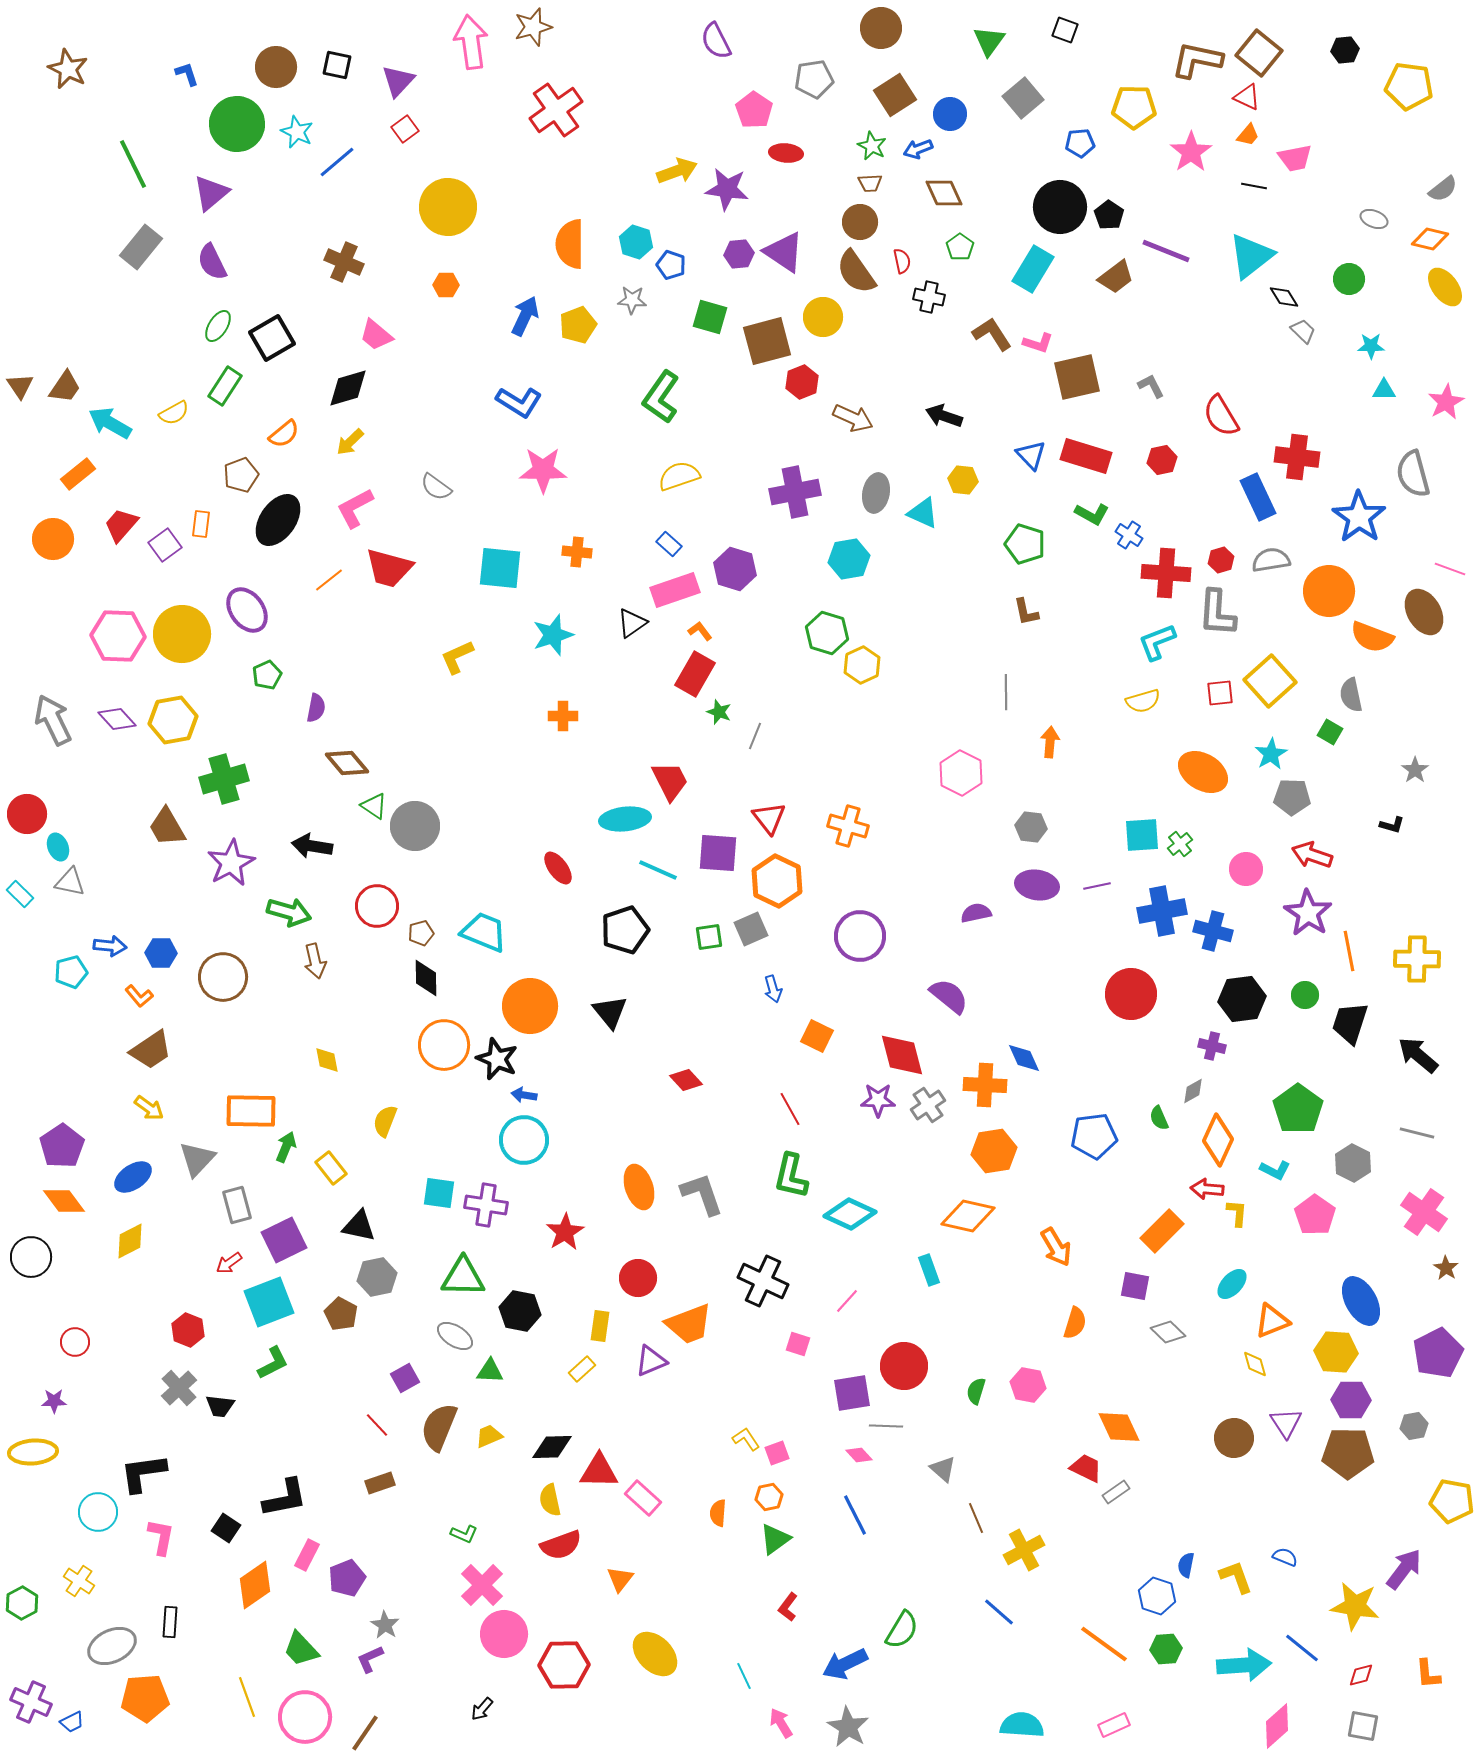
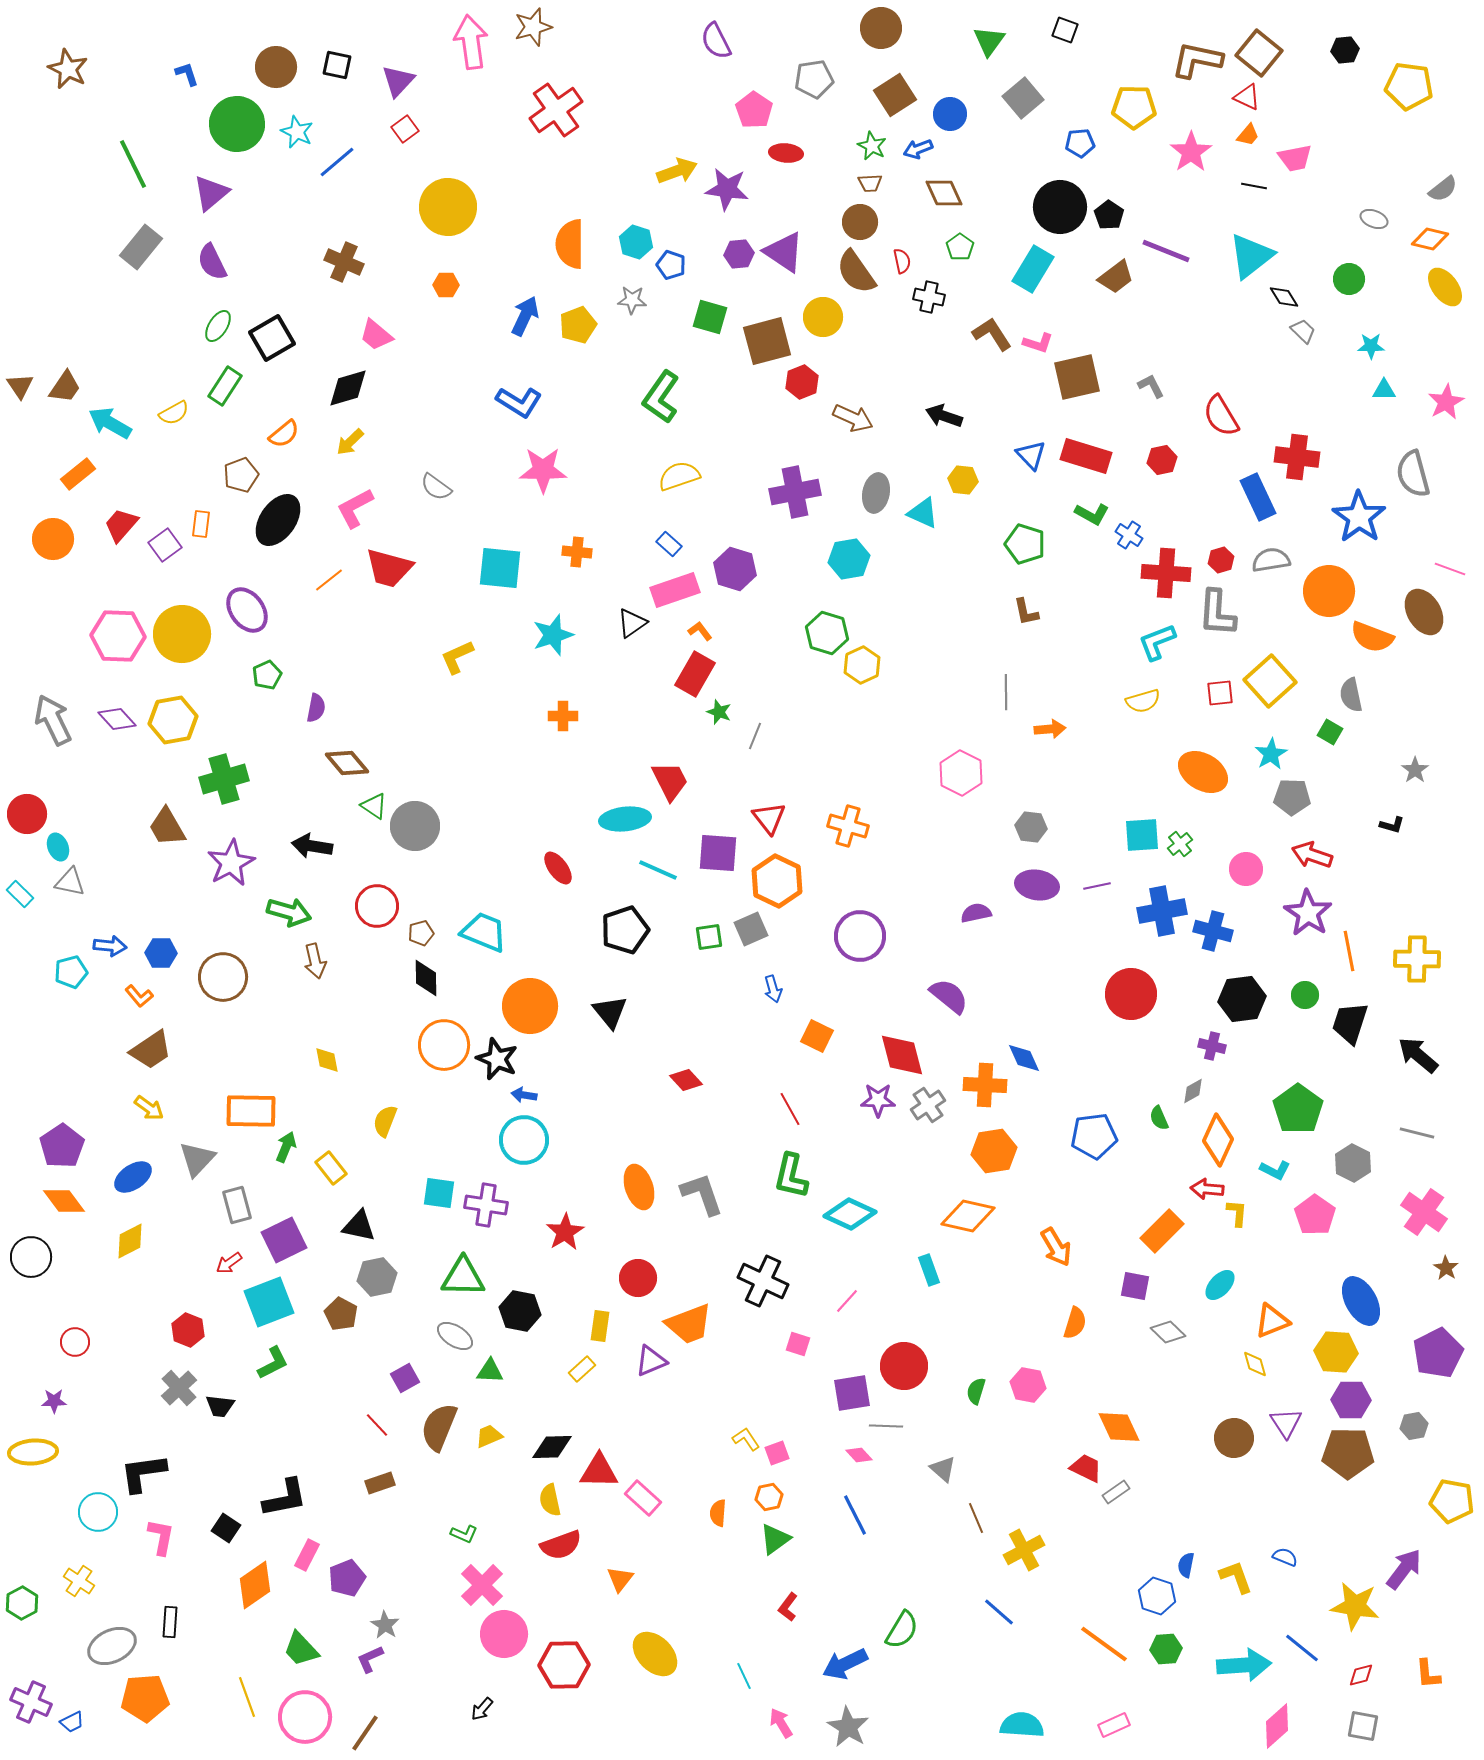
orange arrow at (1050, 742): moved 13 px up; rotated 80 degrees clockwise
cyan ellipse at (1232, 1284): moved 12 px left, 1 px down
